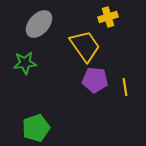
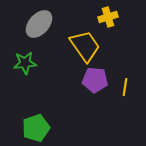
yellow line: rotated 18 degrees clockwise
